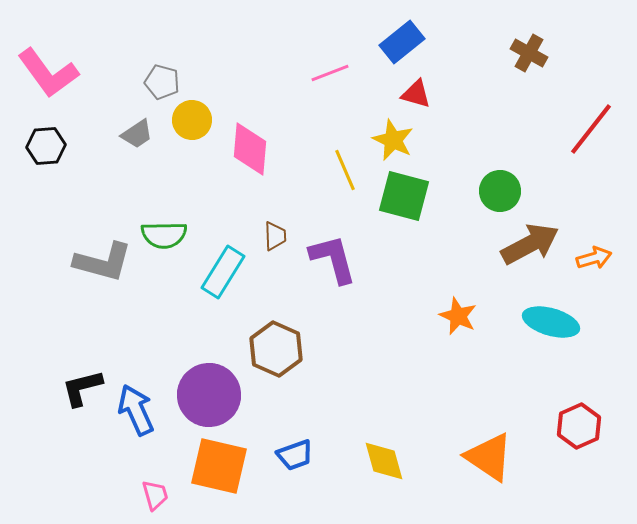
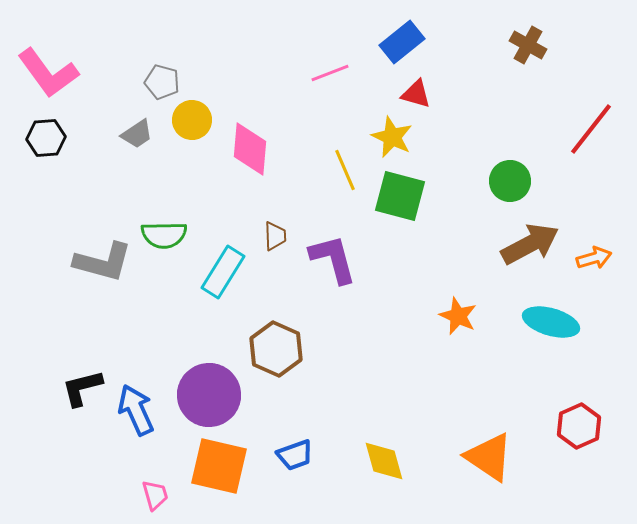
brown cross: moved 1 px left, 8 px up
yellow star: moved 1 px left, 3 px up
black hexagon: moved 8 px up
green circle: moved 10 px right, 10 px up
green square: moved 4 px left
